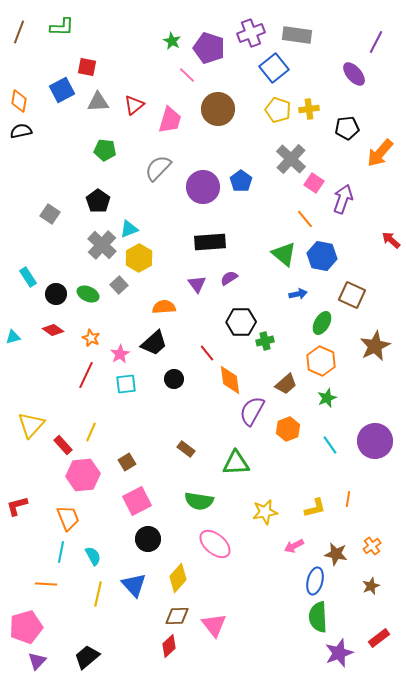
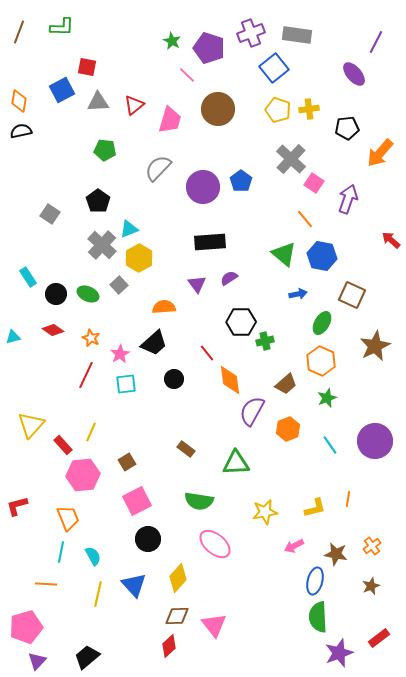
purple arrow at (343, 199): moved 5 px right
